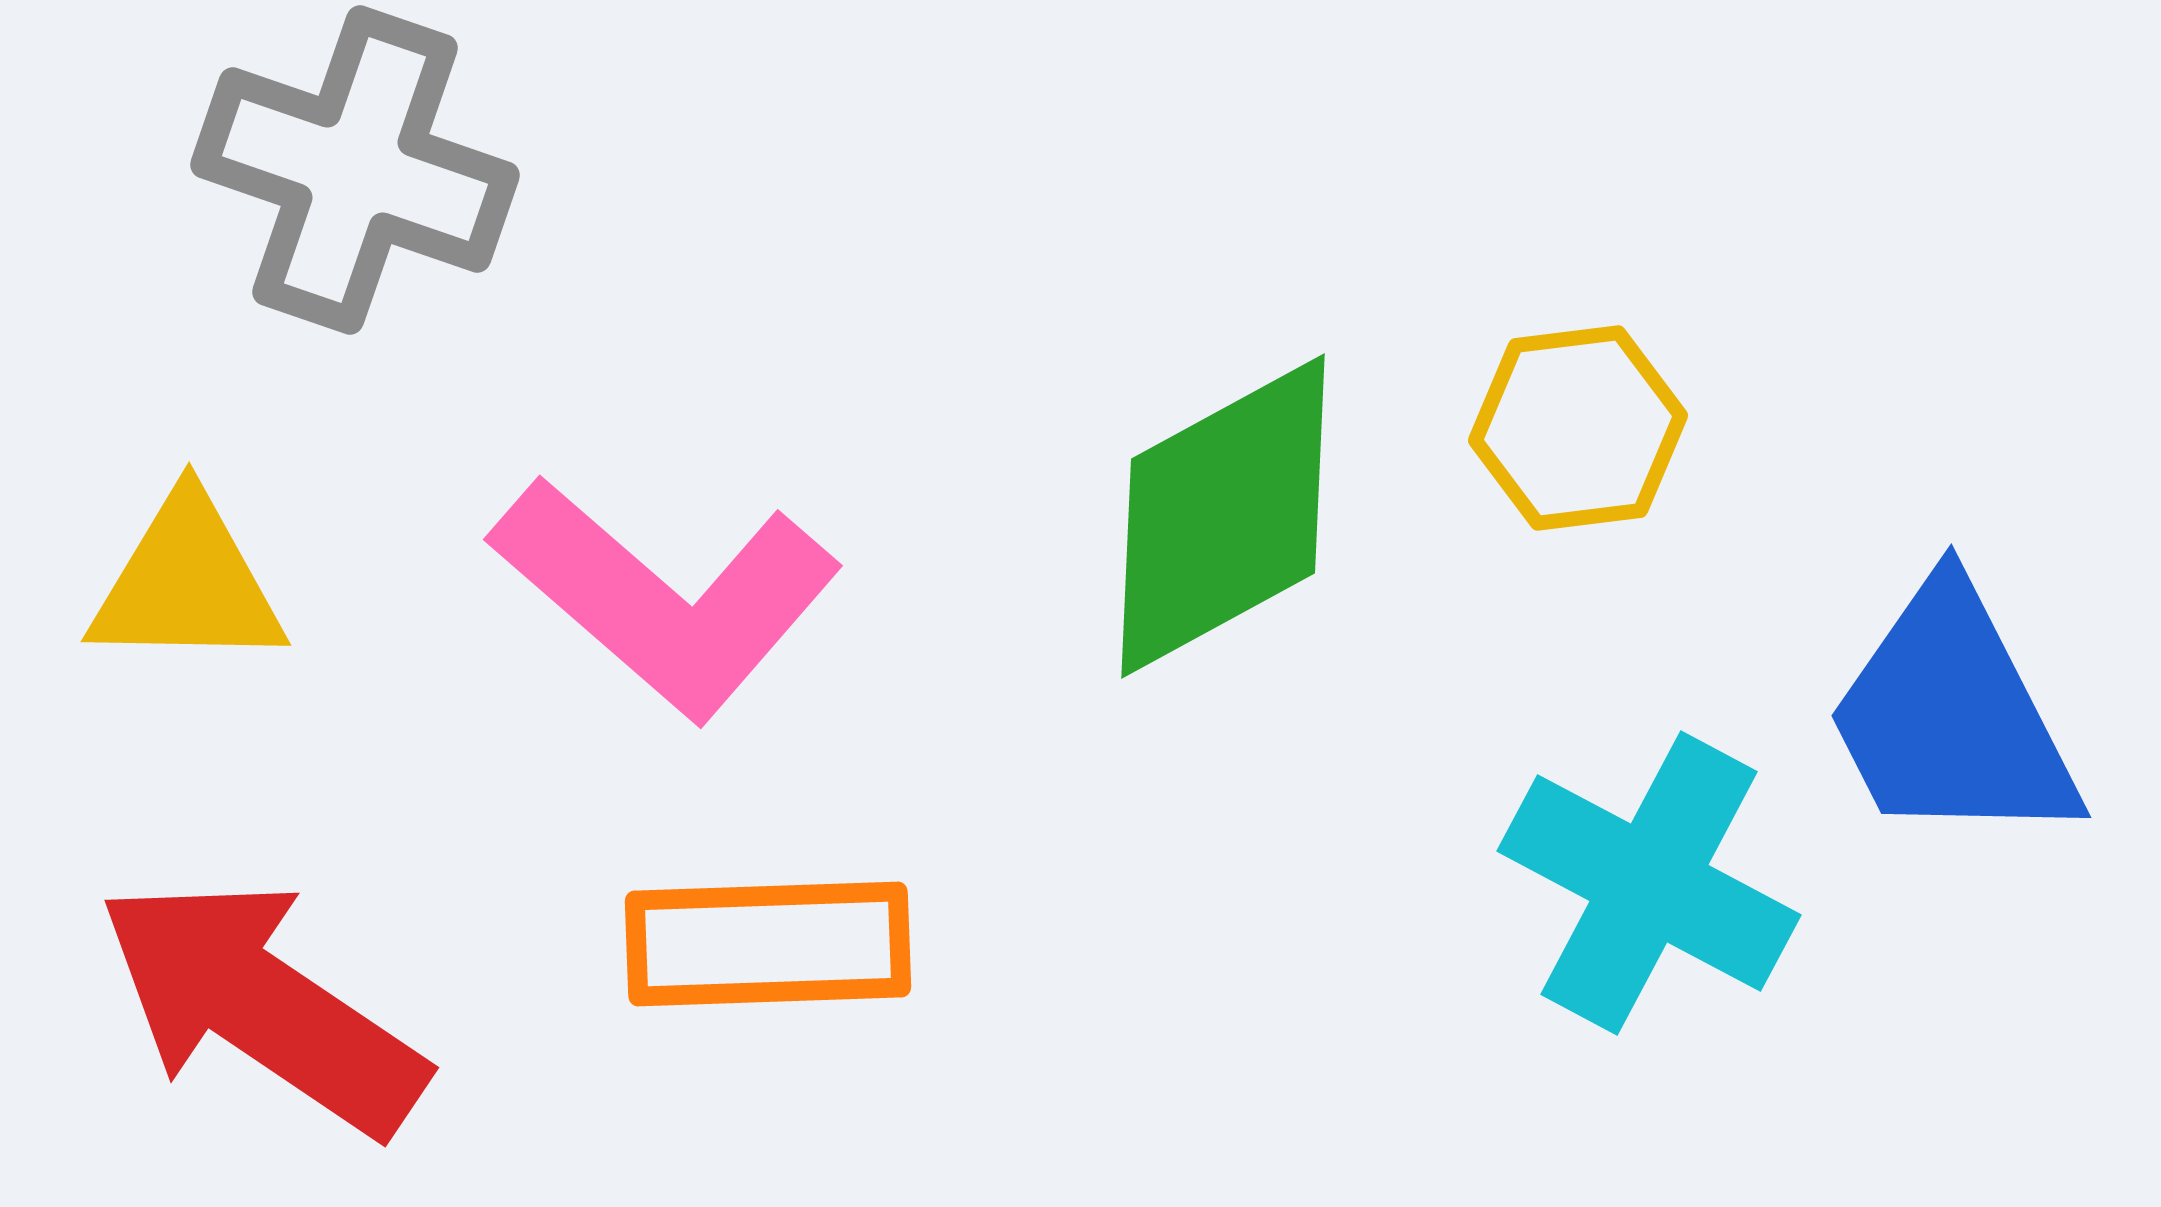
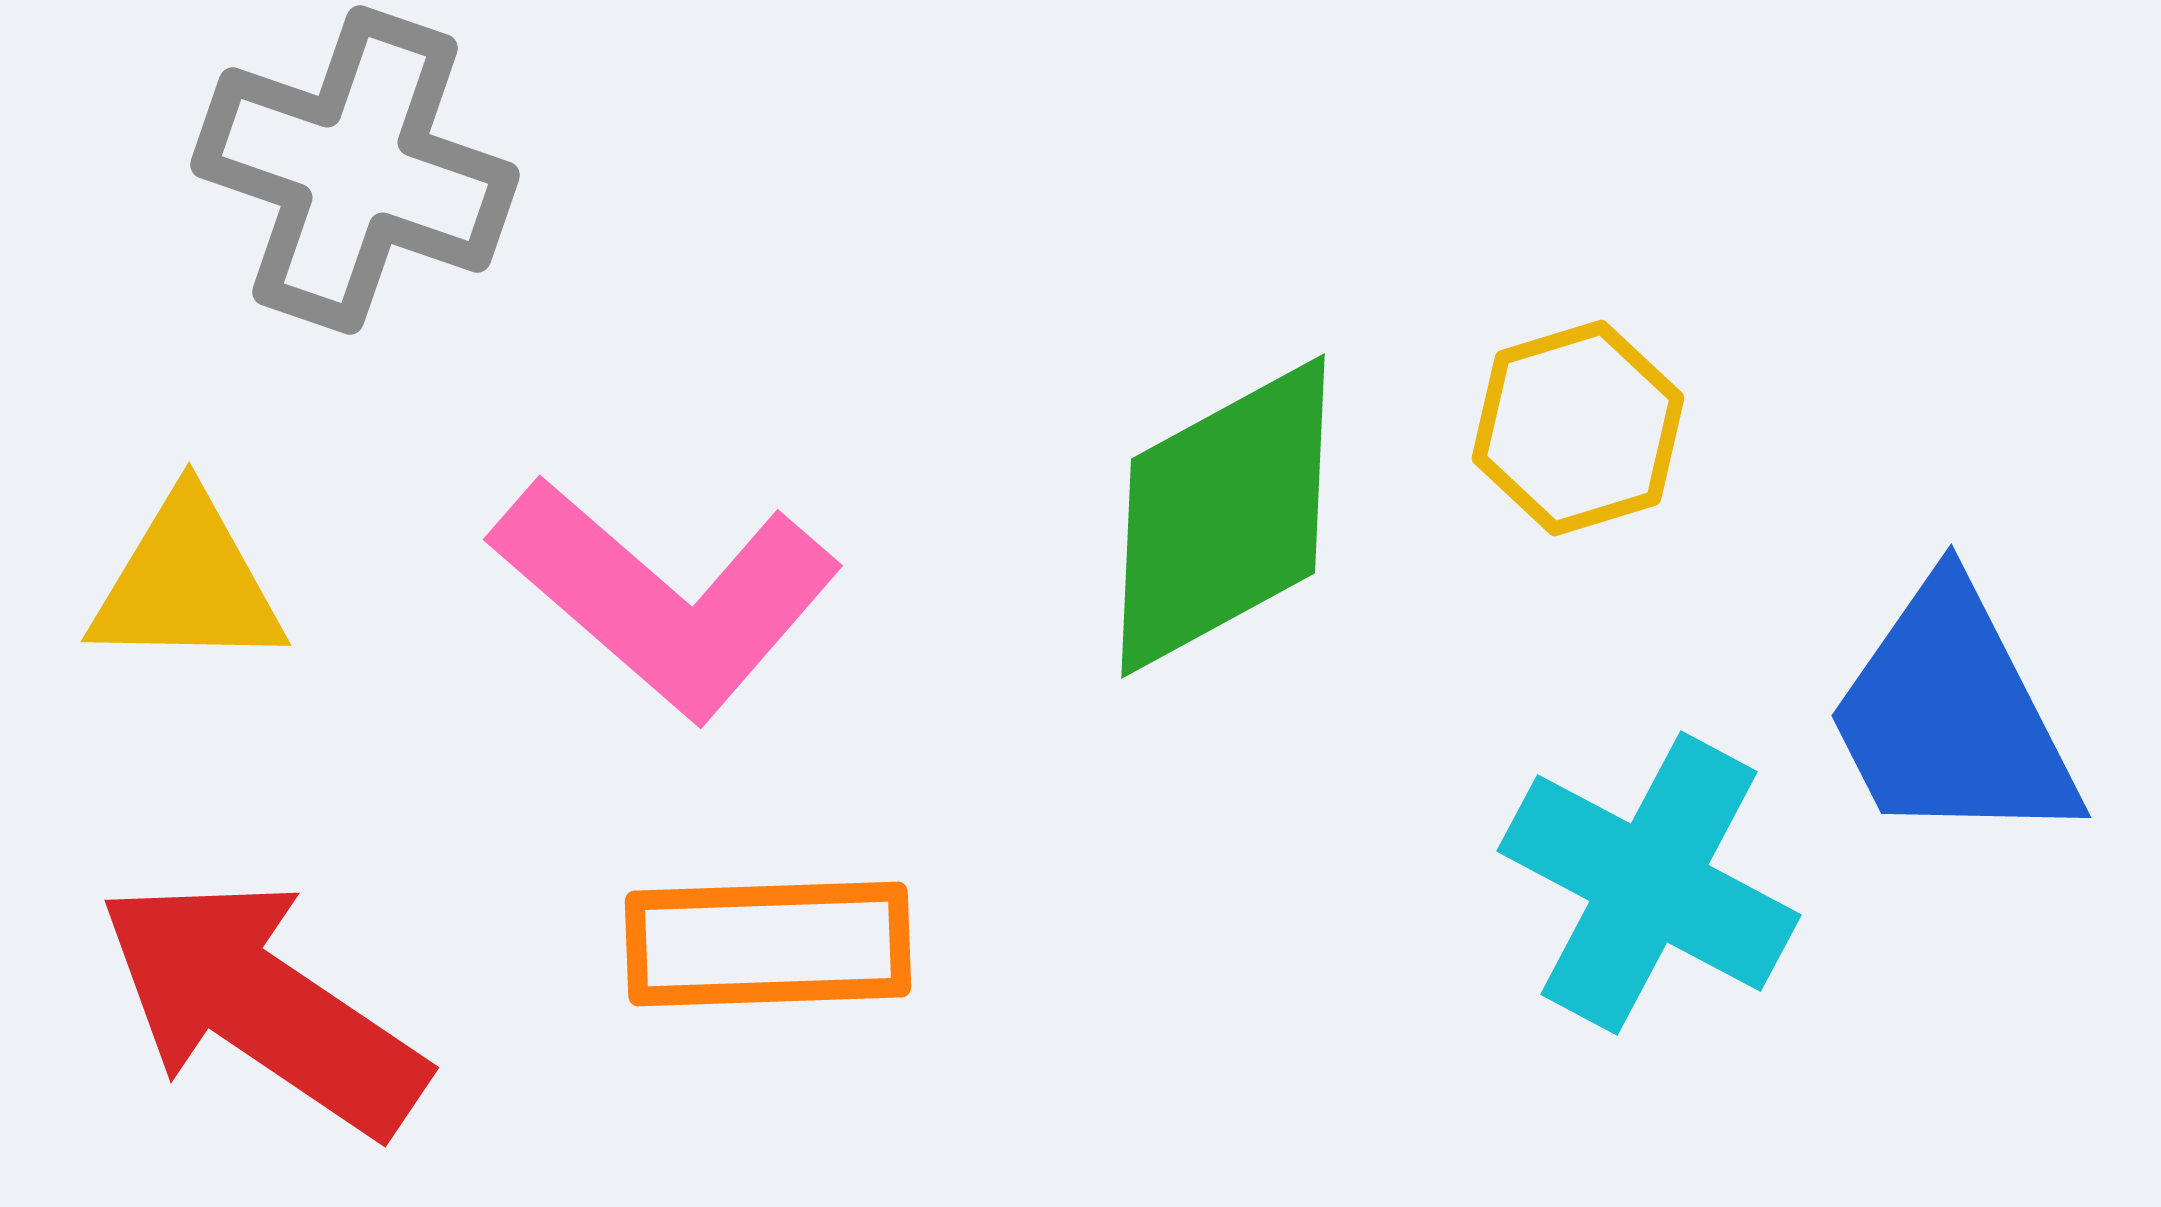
yellow hexagon: rotated 10 degrees counterclockwise
